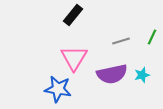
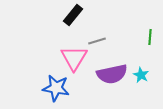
green line: moved 2 px left; rotated 21 degrees counterclockwise
gray line: moved 24 px left
cyan star: moved 1 px left; rotated 28 degrees counterclockwise
blue star: moved 2 px left, 1 px up
